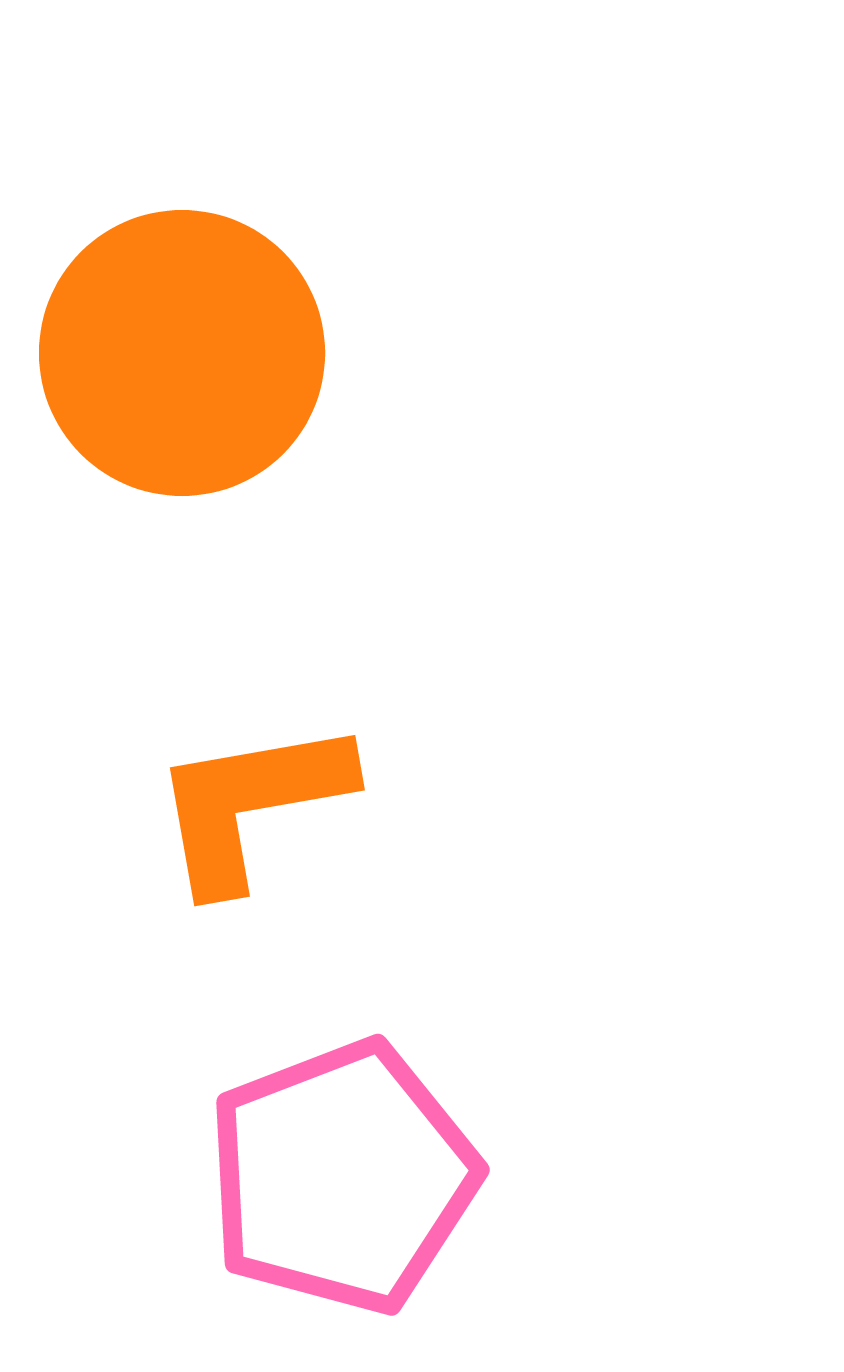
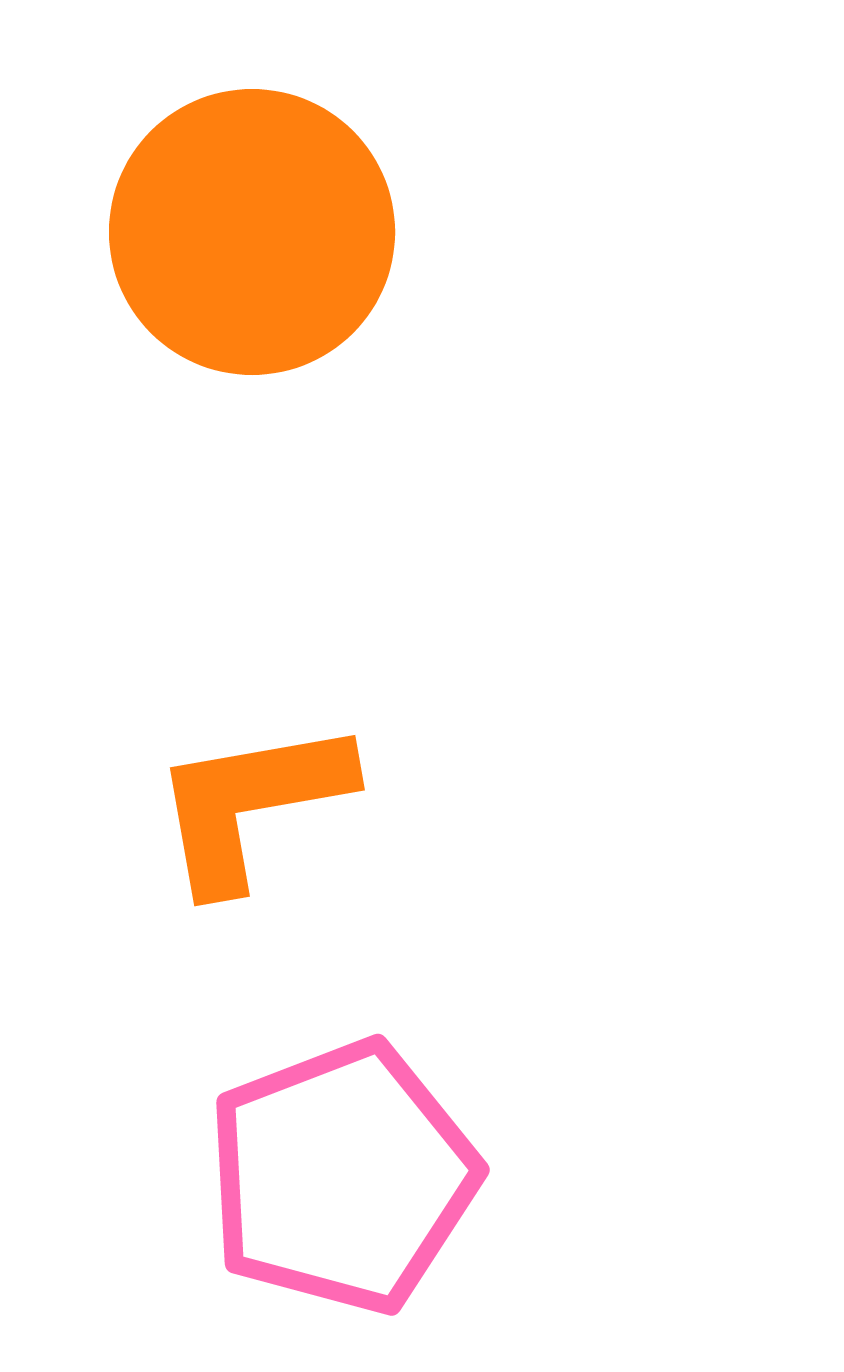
orange circle: moved 70 px right, 121 px up
